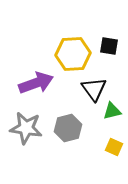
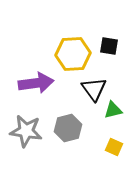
purple arrow: rotated 12 degrees clockwise
green triangle: moved 1 px right, 1 px up
gray star: moved 3 px down
